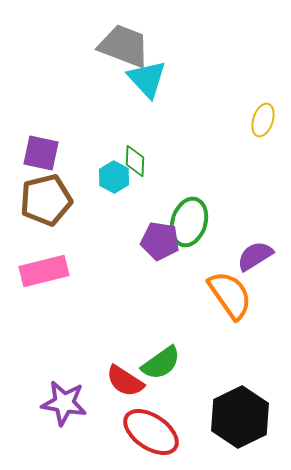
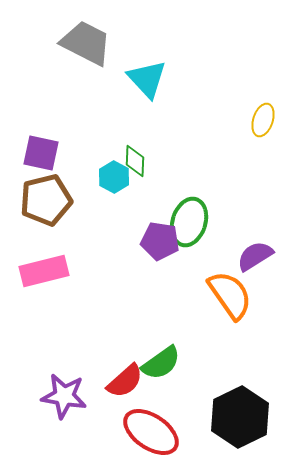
gray trapezoid: moved 38 px left, 3 px up; rotated 6 degrees clockwise
red semicircle: rotated 75 degrees counterclockwise
purple star: moved 7 px up
